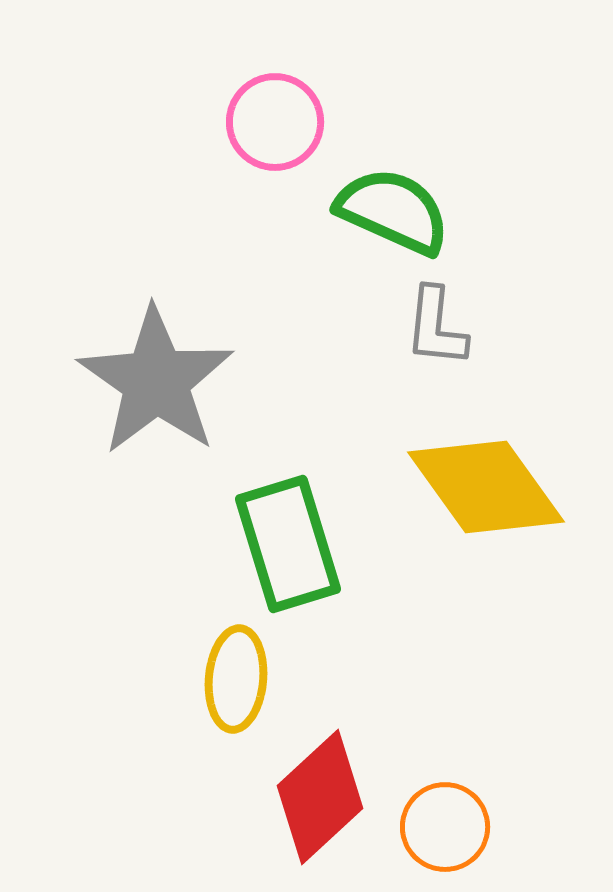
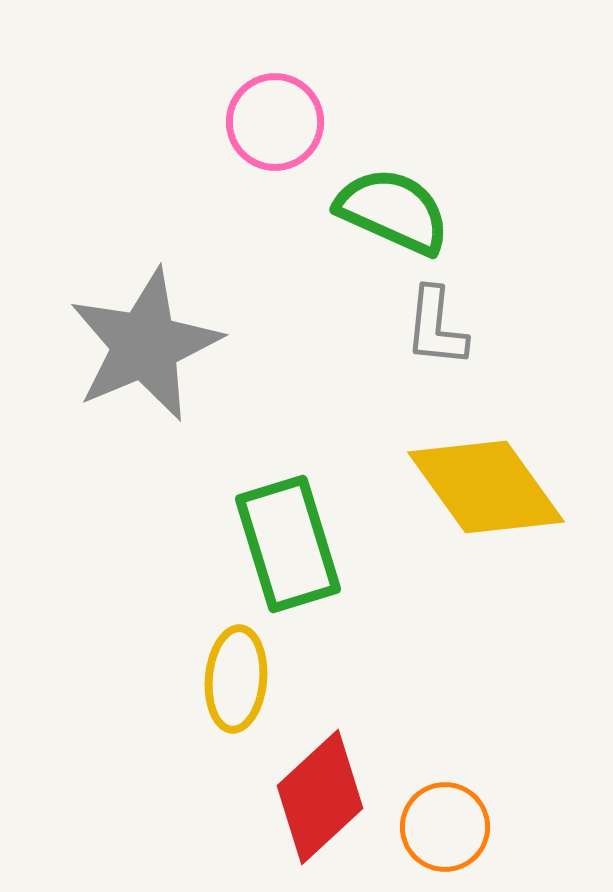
gray star: moved 11 px left, 36 px up; rotated 14 degrees clockwise
